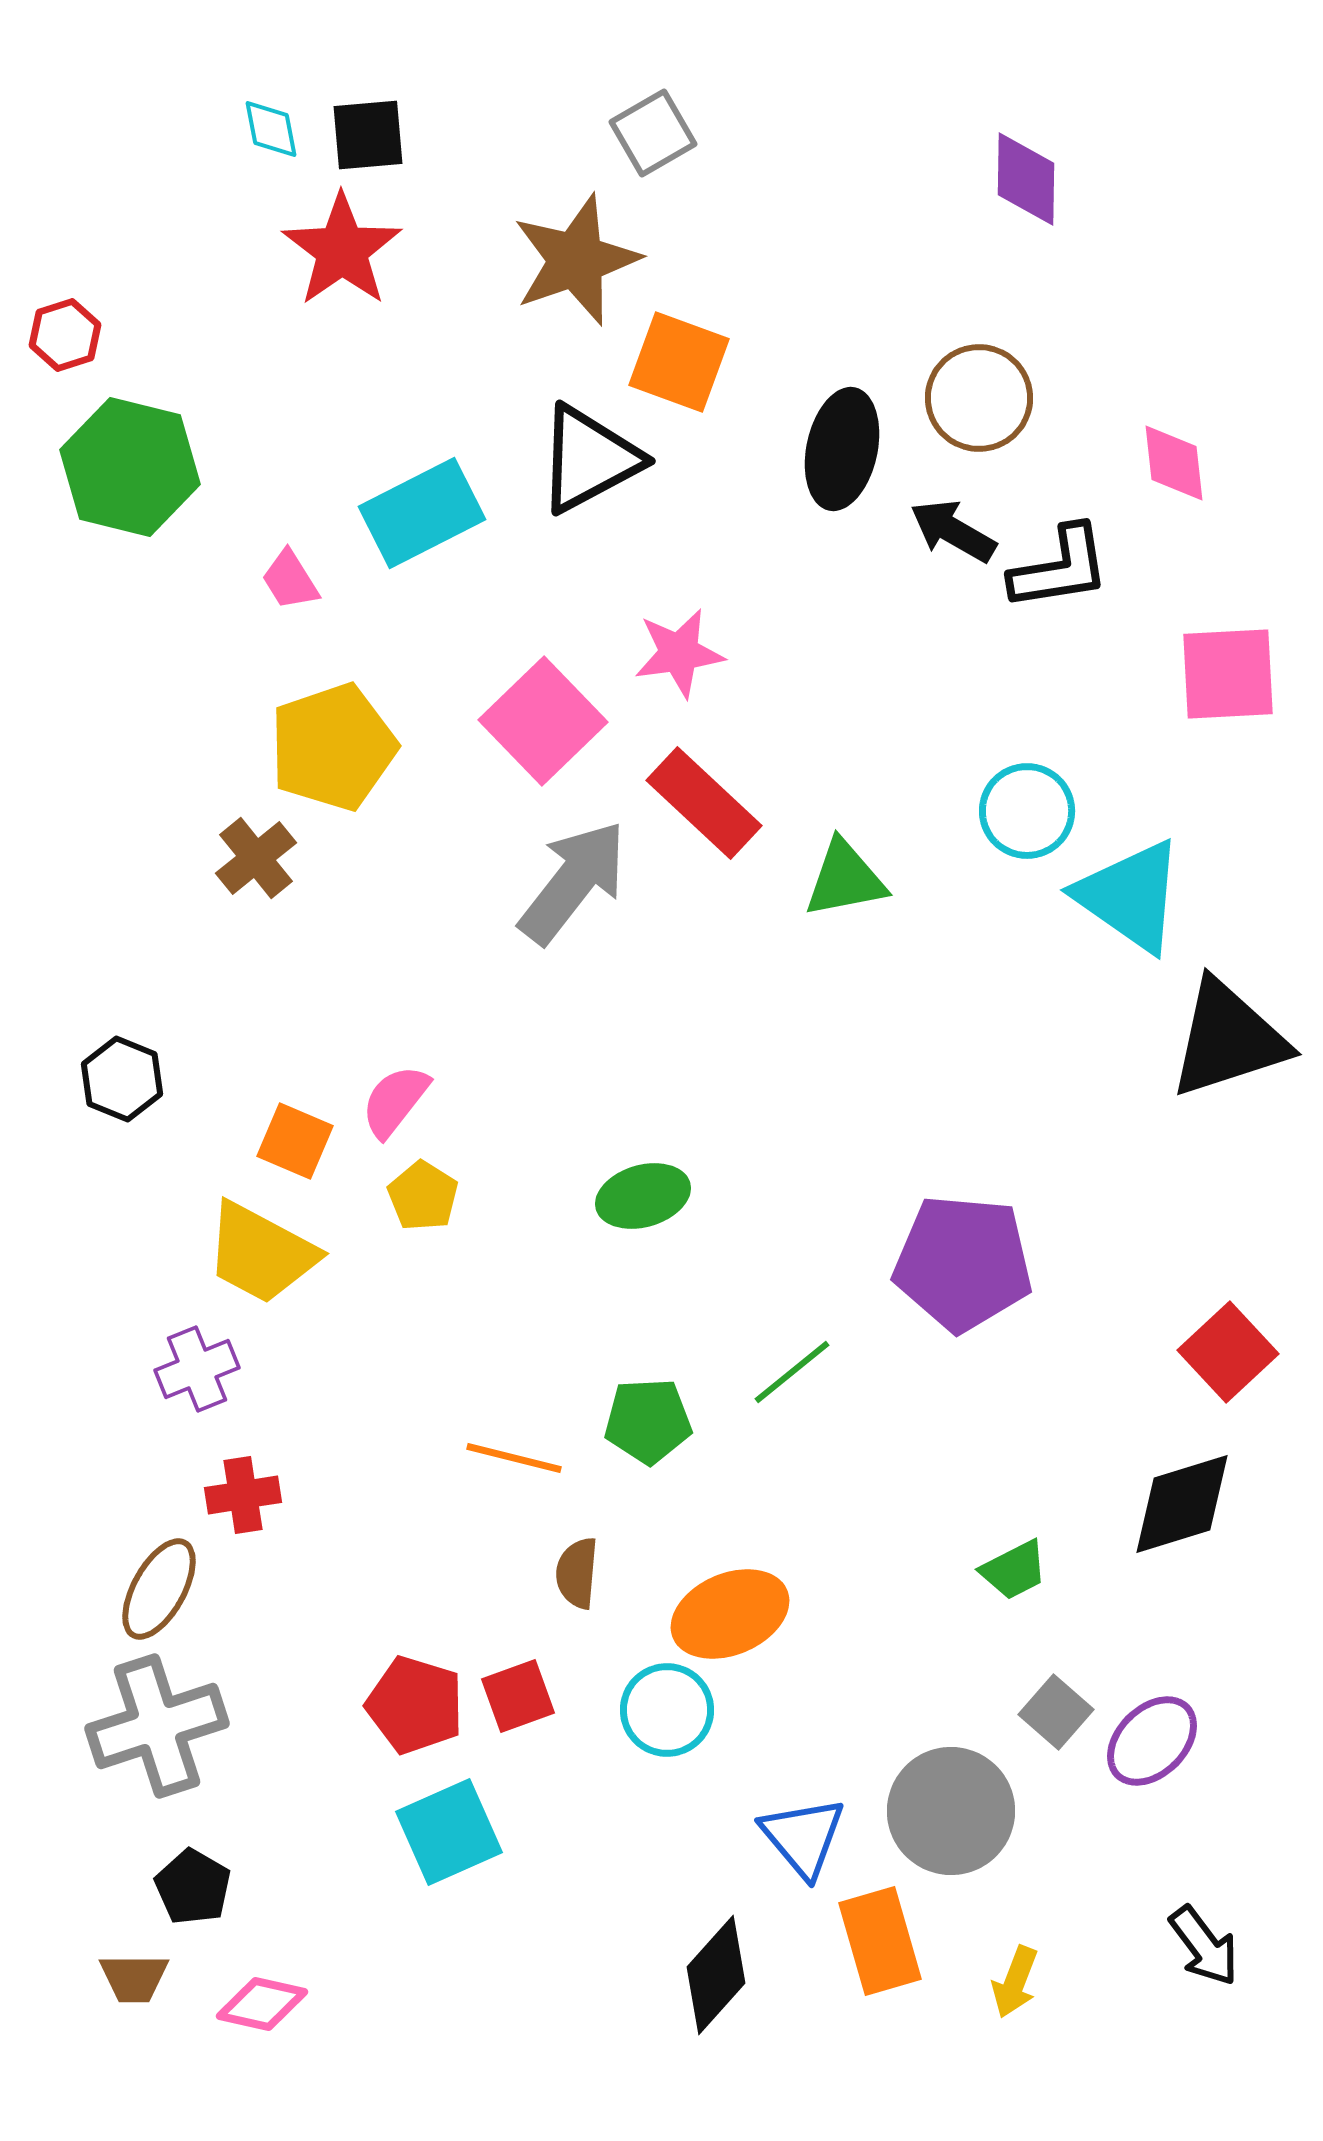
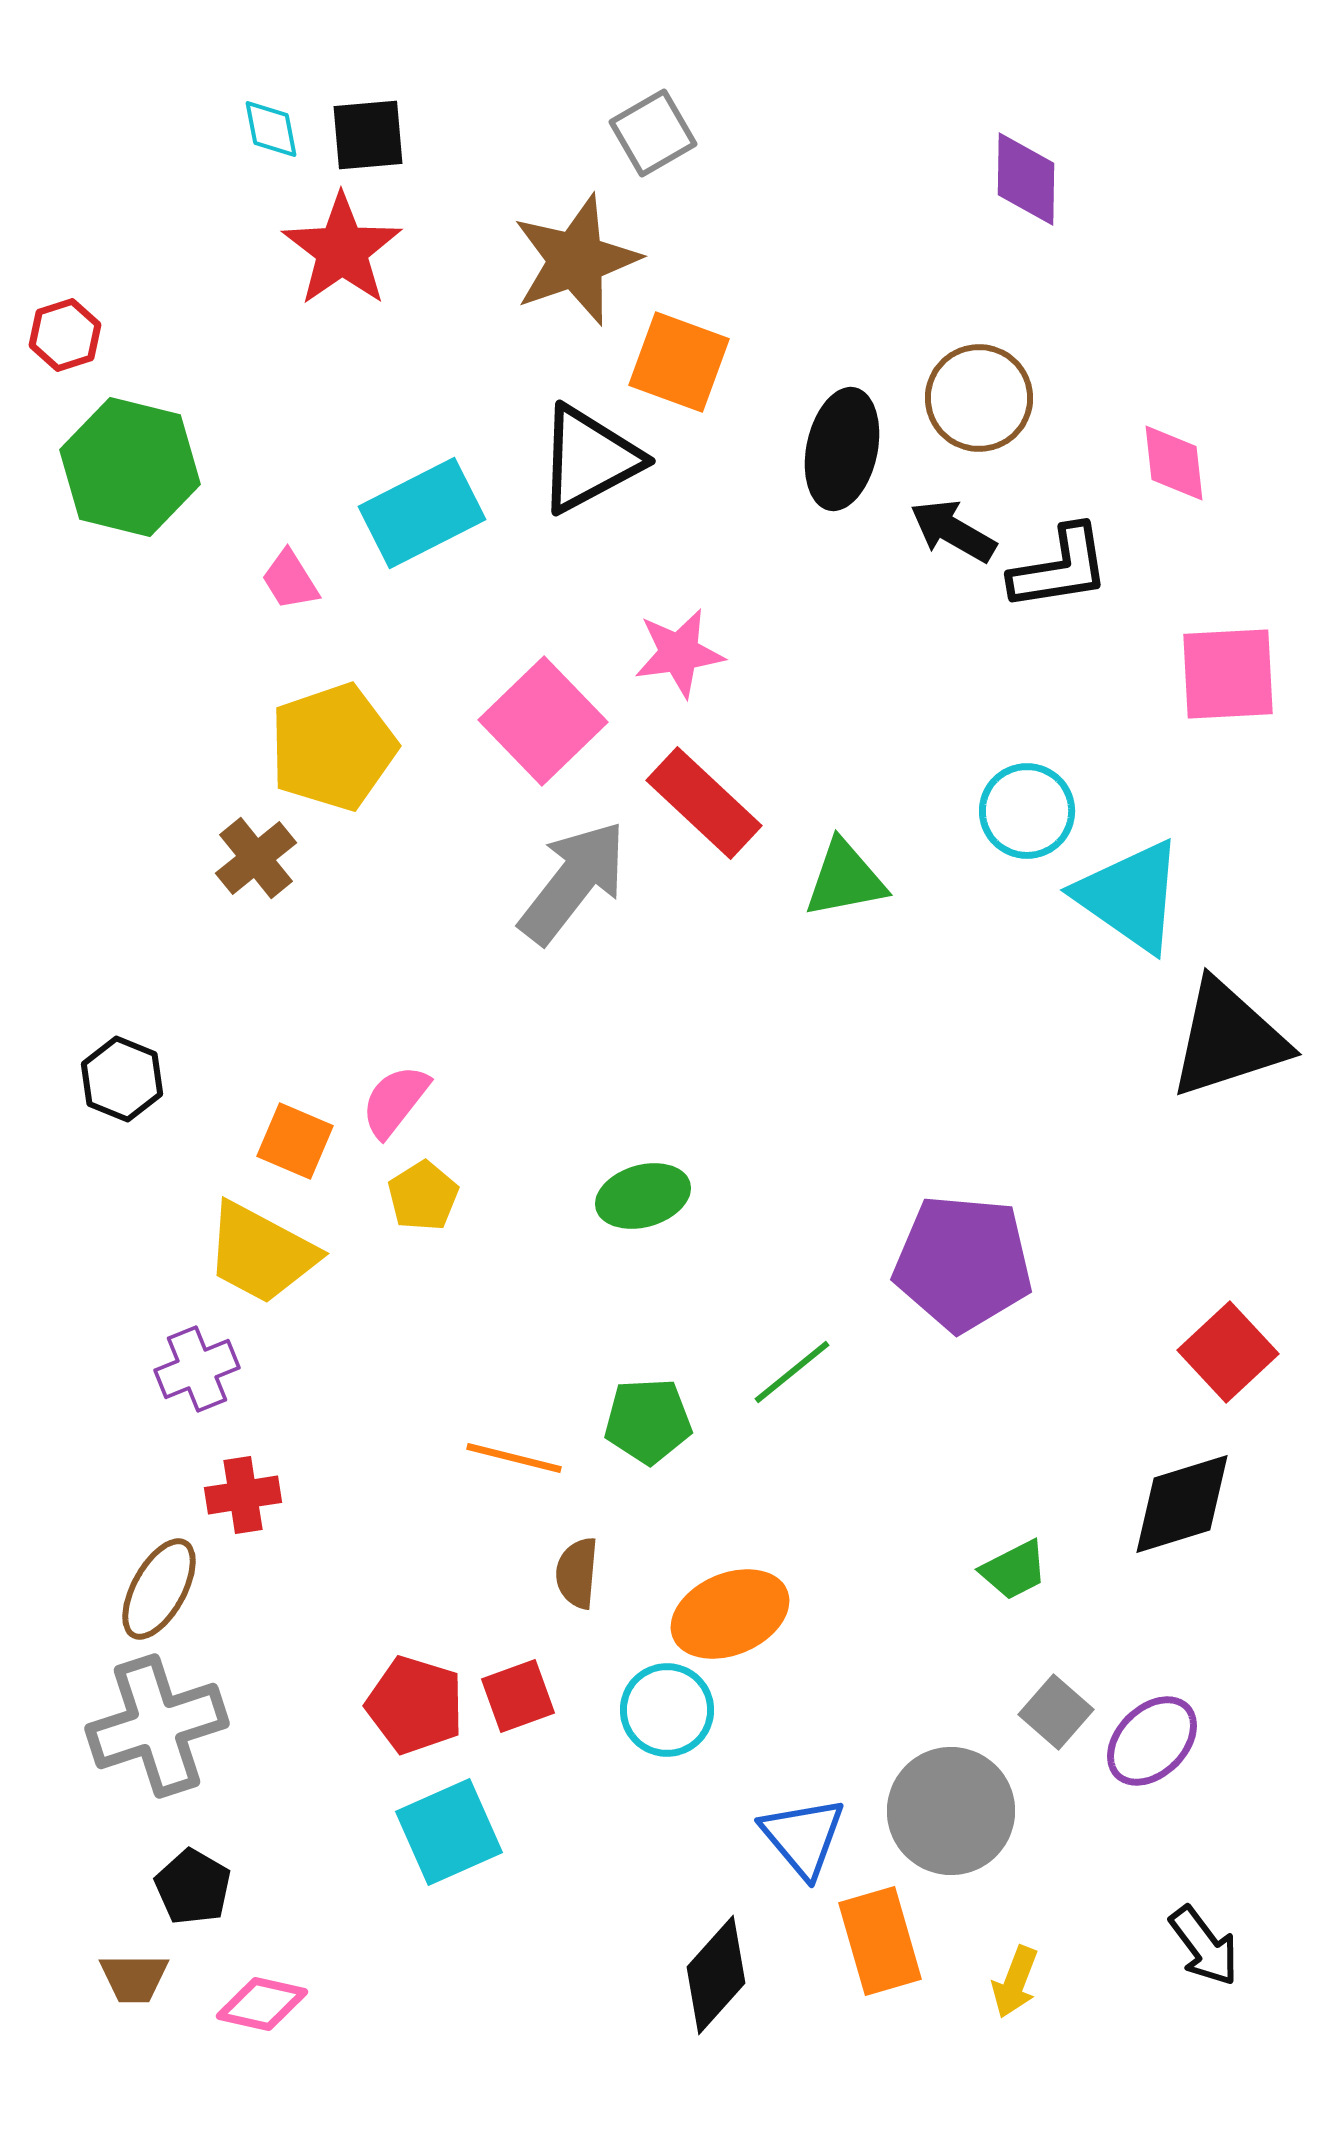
yellow pentagon at (423, 1196): rotated 8 degrees clockwise
